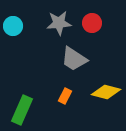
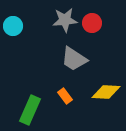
gray star: moved 6 px right, 3 px up
yellow diamond: rotated 12 degrees counterclockwise
orange rectangle: rotated 63 degrees counterclockwise
green rectangle: moved 8 px right
